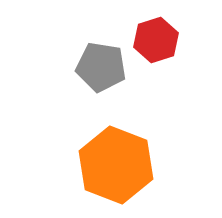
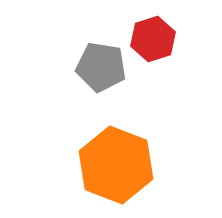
red hexagon: moved 3 px left, 1 px up
